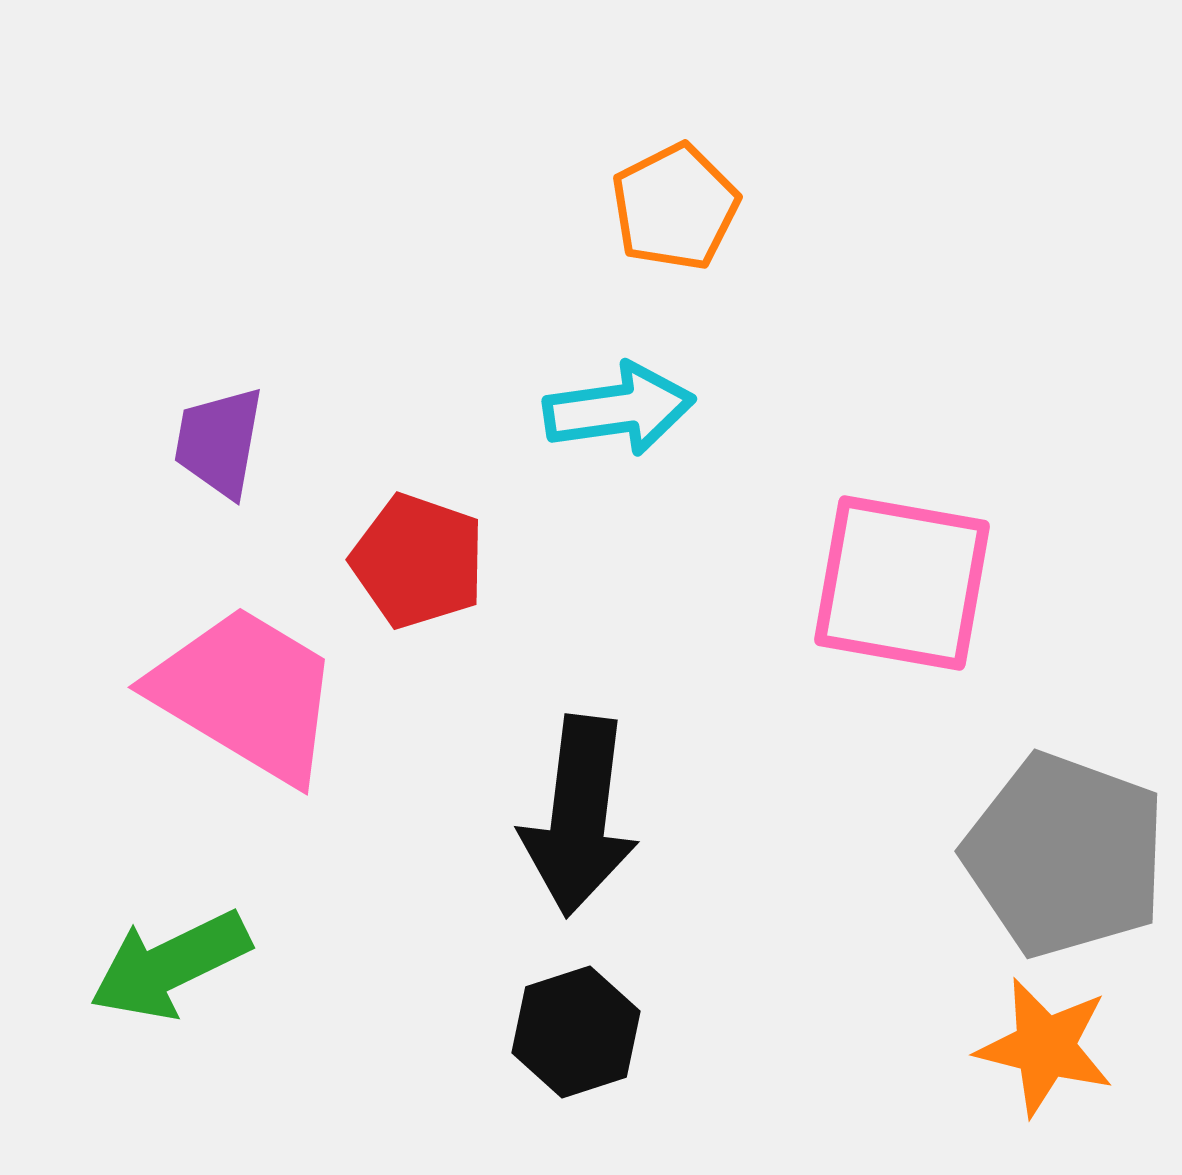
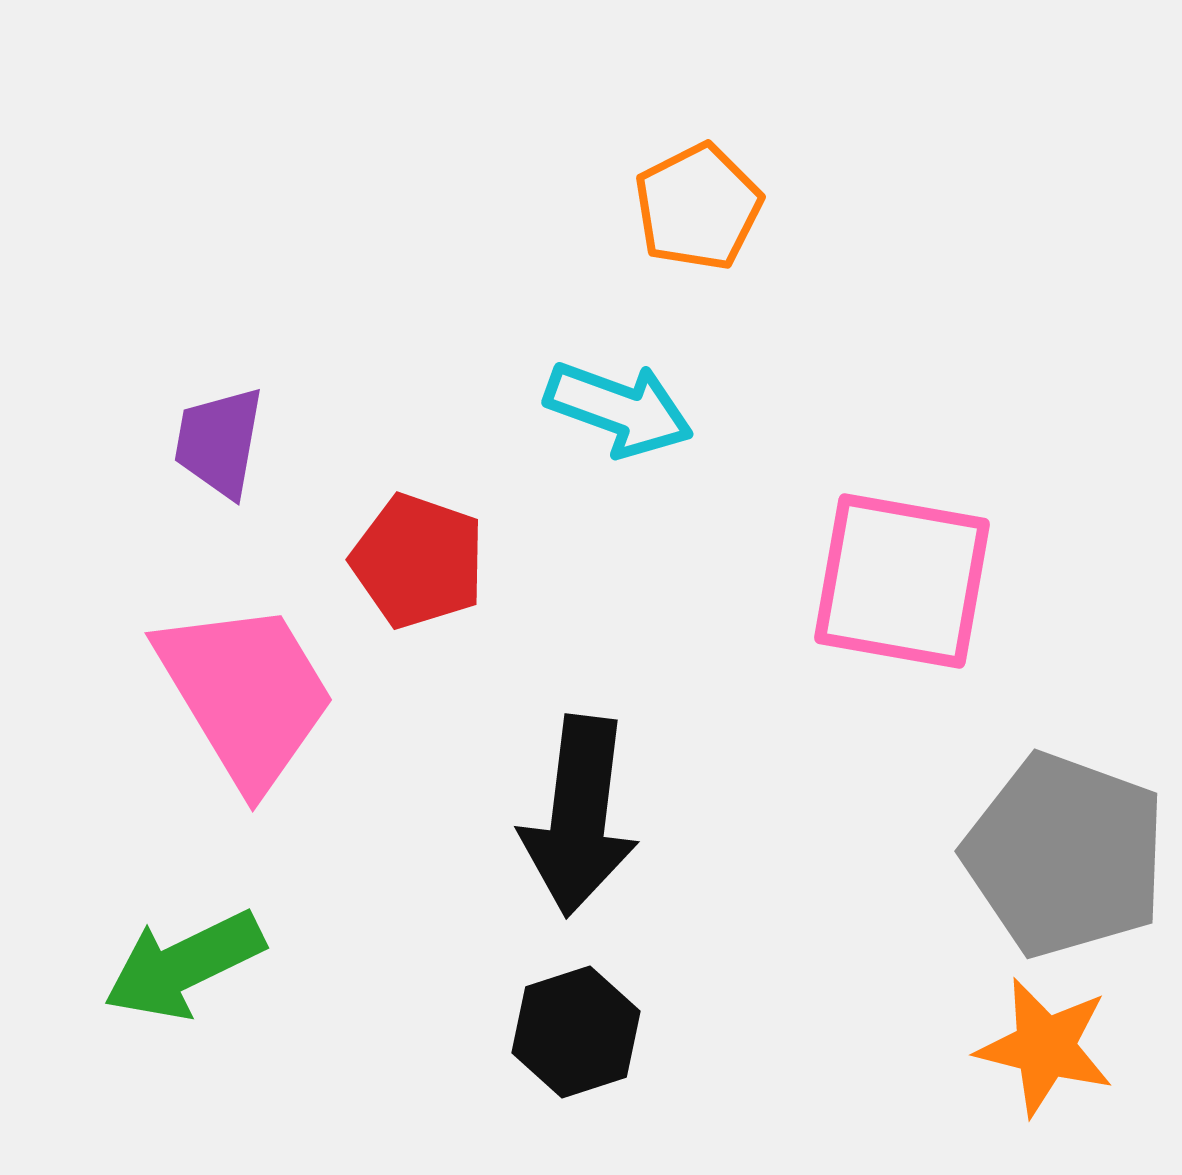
orange pentagon: moved 23 px right
cyan arrow: rotated 28 degrees clockwise
pink square: moved 2 px up
pink trapezoid: rotated 28 degrees clockwise
green arrow: moved 14 px right
